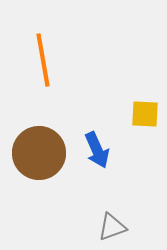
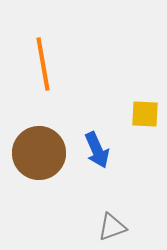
orange line: moved 4 px down
